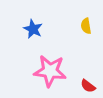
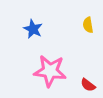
yellow semicircle: moved 2 px right, 1 px up
red semicircle: moved 1 px up
